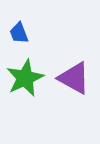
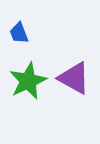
green star: moved 3 px right, 3 px down
